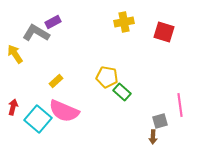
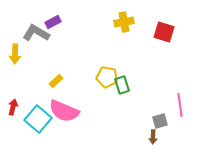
yellow arrow: rotated 144 degrees counterclockwise
green rectangle: moved 7 px up; rotated 30 degrees clockwise
